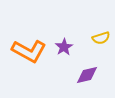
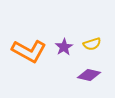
yellow semicircle: moved 9 px left, 6 px down
purple diamond: moved 2 px right; rotated 25 degrees clockwise
